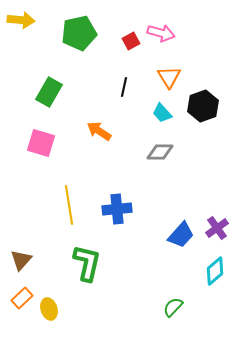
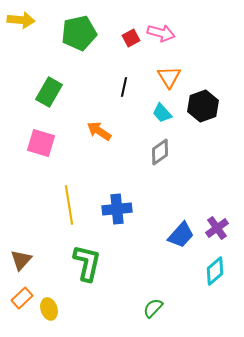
red square: moved 3 px up
gray diamond: rotated 36 degrees counterclockwise
green semicircle: moved 20 px left, 1 px down
